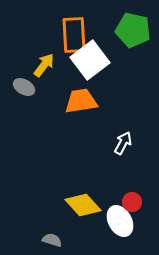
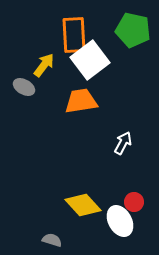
red circle: moved 2 px right
